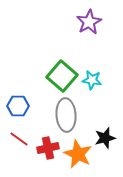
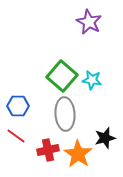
purple star: rotated 15 degrees counterclockwise
gray ellipse: moved 1 px left, 1 px up
red line: moved 3 px left, 3 px up
red cross: moved 2 px down
orange star: rotated 8 degrees clockwise
